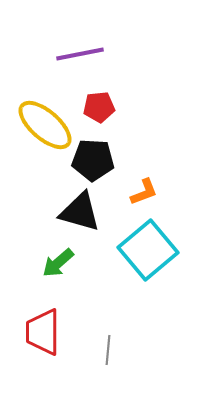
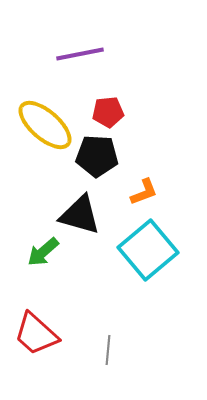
red pentagon: moved 9 px right, 5 px down
black pentagon: moved 4 px right, 4 px up
black triangle: moved 3 px down
green arrow: moved 15 px left, 11 px up
red trapezoid: moved 7 px left, 2 px down; rotated 48 degrees counterclockwise
